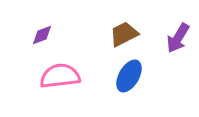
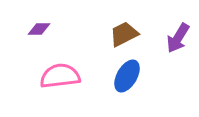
purple diamond: moved 3 px left, 6 px up; rotated 20 degrees clockwise
blue ellipse: moved 2 px left
